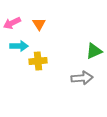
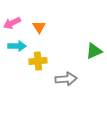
orange triangle: moved 3 px down
cyan arrow: moved 2 px left
gray arrow: moved 16 px left, 1 px down
